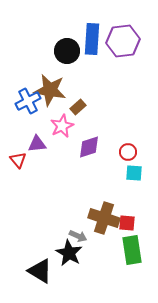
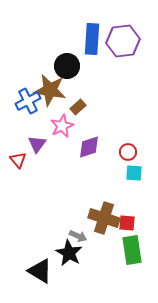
black circle: moved 15 px down
purple triangle: rotated 48 degrees counterclockwise
